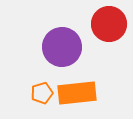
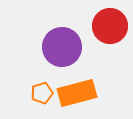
red circle: moved 1 px right, 2 px down
orange rectangle: rotated 9 degrees counterclockwise
